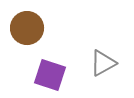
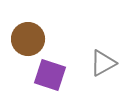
brown circle: moved 1 px right, 11 px down
